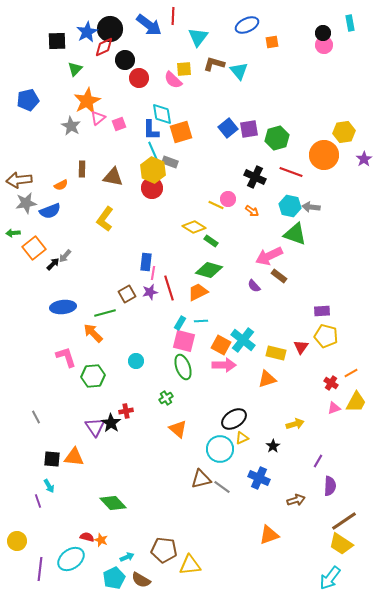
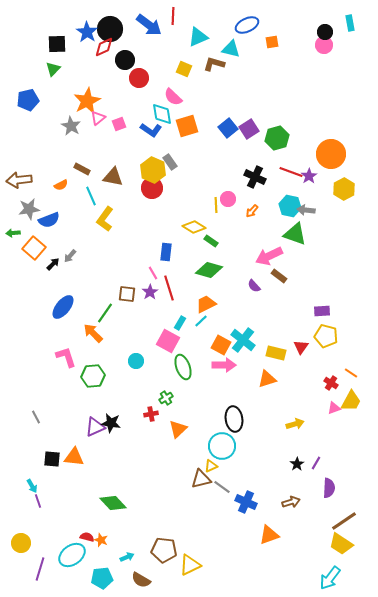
blue star at (87, 32): rotated 10 degrees counterclockwise
black circle at (323, 33): moved 2 px right, 1 px up
cyan triangle at (198, 37): rotated 30 degrees clockwise
black square at (57, 41): moved 3 px down
green triangle at (75, 69): moved 22 px left
yellow square at (184, 69): rotated 28 degrees clockwise
cyan triangle at (239, 71): moved 8 px left, 22 px up; rotated 36 degrees counterclockwise
pink semicircle at (173, 80): moved 17 px down
purple square at (249, 129): rotated 24 degrees counterclockwise
blue L-shape at (151, 130): rotated 55 degrees counterclockwise
orange square at (181, 132): moved 6 px right, 6 px up
yellow hexagon at (344, 132): moved 57 px down; rotated 20 degrees counterclockwise
cyan line at (153, 151): moved 62 px left, 45 px down
orange circle at (324, 155): moved 7 px right, 1 px up
purple star at (364, 159): moved 55 px left, 17 px down
gray rectangle at (170, 162): rotated 35 degrees clockwise
brown rectangle at (82, 169): rotated 63 degrees counterclockwise
gray star at (26, 203): moved 3 px right, 6 px down
yellow line at (216, 205): rotated 63 degrees clockwise
gray arrow at (311, 207): moved 5 px left, 3 px down
blue semicircle at (50, 211): moved 1 px left, 9 px down
orange arrow at (252, 211): rotated 96 degrees clockwise
orange square at (34, 248): rotated 10 degrees counterclockwise
gray arrow at (65, 256): moved 5 px right
blue rectangle at (146, 262): moved 20 px right, 10 px up
pink line at (153, 273): rotated 40 degrees counterclockwise
purple star at (150, 292): rotated 21 degrees counterclockwise
orange trapezoid at (198, 292): moved 8 px right, 12 px down
brown square at (127, 294): rotated 36 degrees clockwise
blue ellipse at (63, 307): rotated 45 degrees counterclockwise
green line at (105, 313): rotated 40 degrees counterclockwise
cyan line at (201, 321): rotated 40 degrees counterclockwise
pink square at (184, 341): moved 16 px left; rotated 15 degrees clockwise
orange line at (351, 373): rotated 64 degrees clockwise
yellow trapezoid at (356, 402): moved 5 px left, 1 px up
red cross at (126, 411): moved 25 px right, 3 px down
black ellipse at (234, 419): rotated 65 degrees counterclockwise
black star at (111, 423): rotated 24 degrees counterclockwise
purple triangle at (95, 427): rotated 40 degrees clockwise
orange triangle at (178, 429): rotated 36 degrees clockwise
yellow triangle at (242, 438): moved 31 px left, 28 px down
black star at (273, 446): moved 24 px right, 18 px down
cyan circle at (220, 449): moved 2 px right, 3 px up
purple line at (318, 461): moved 2 px left, 2 px down
blue cross at (259, 478): moved 13 px left, 24 px down
cyan arrow at (49, 486): moved 17 px left
purple semicircle at (330, 486): moved 1 px left, 2 px down
brown arrow at (296, 500): moved 5 px left, 2 px down
yellow circle at (17, 541): moved 4 px right, 2 px down
cyan ellipse at (71, 559): moved 1 px right, 4 px up
yellow triangle at (190, 565): rotated 20 degrees counterclockwise
purple line at (40, 569): rotated 10 degrees clockwise
cyan pentagon at (114, 578): moved 12 px left; rotated 20 degrees clockwise
